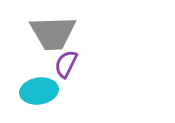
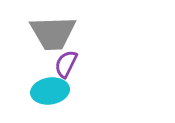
cyan ellipse: moved 11 px right
